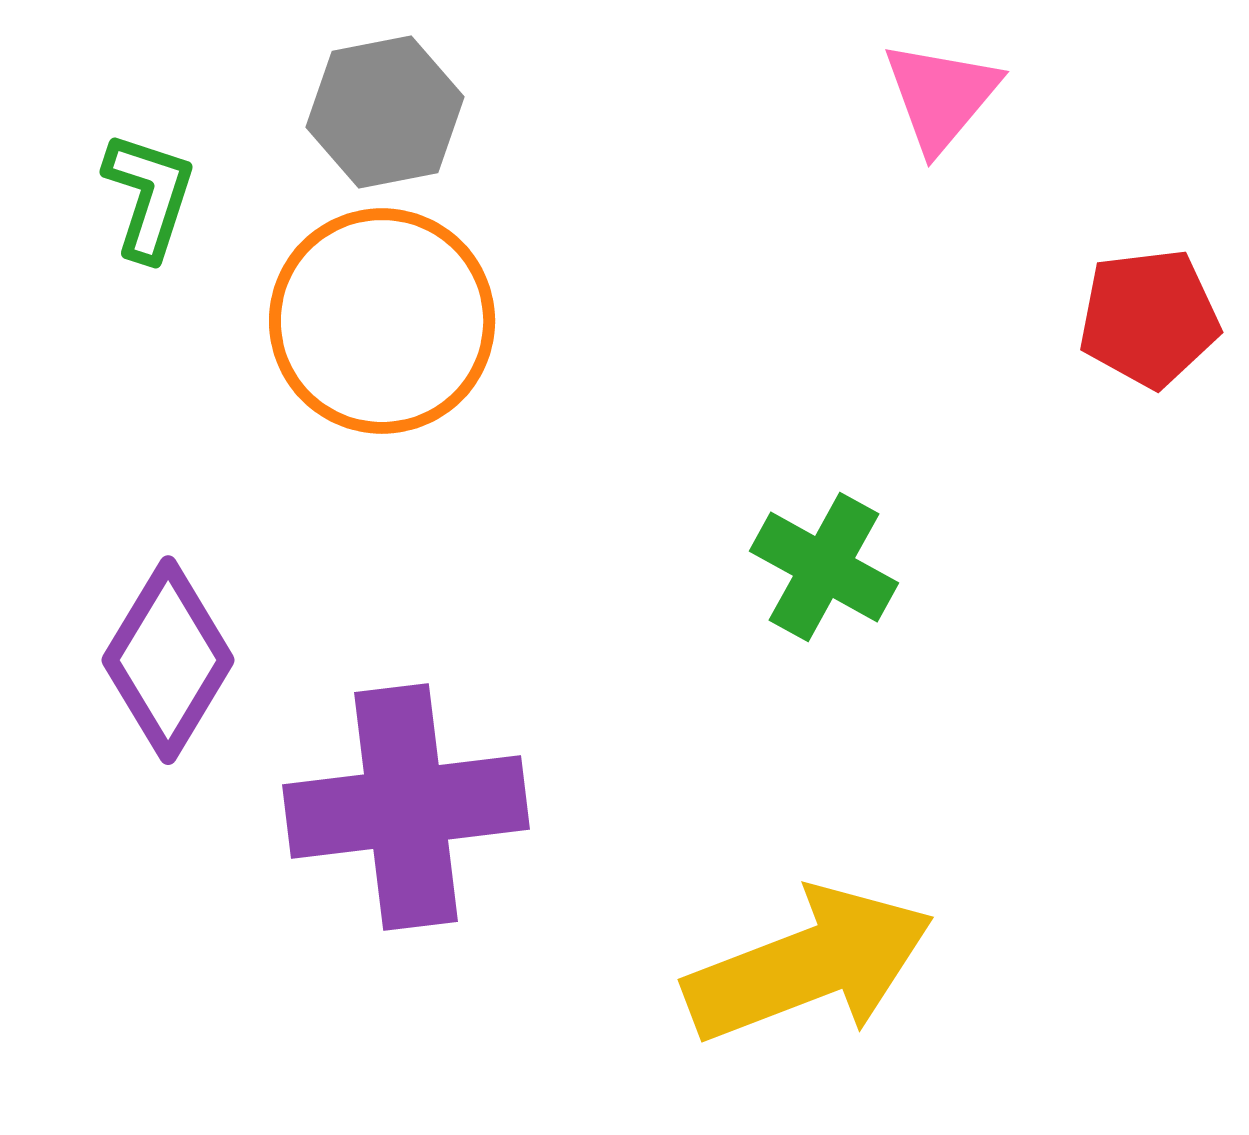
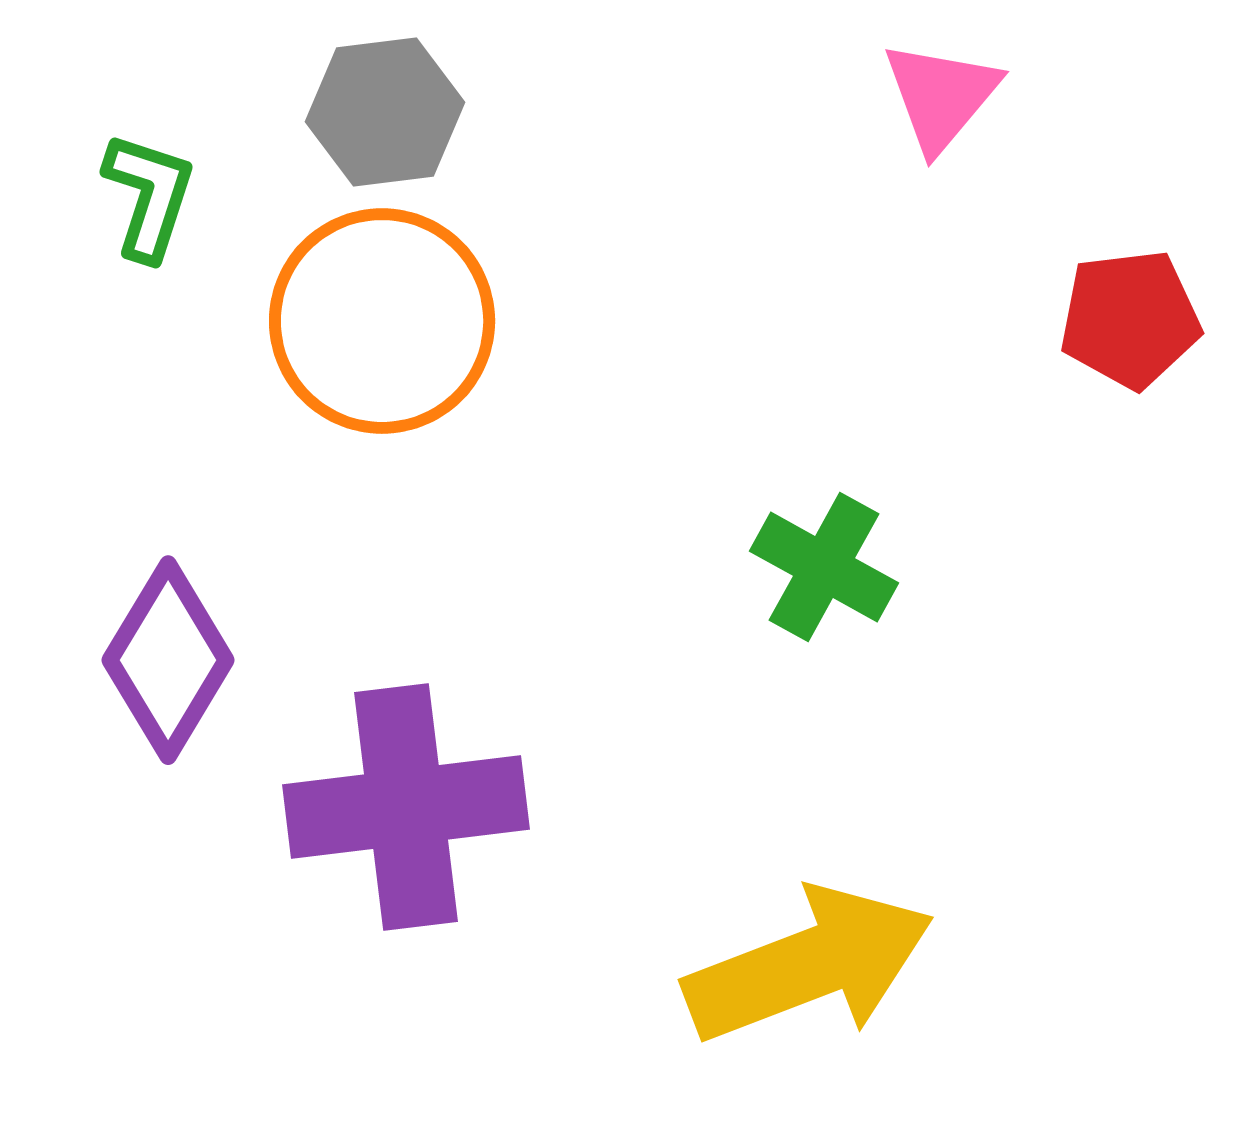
gray hexagon: rotated 4 degrees clockwise
red pentagon: moved 19 px left, 1 px down
